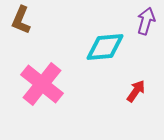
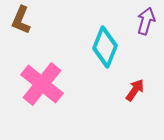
cyan diamond: rotated 63 degrees counterclockwise
red arrow: moved 1 px left, 1 px up
